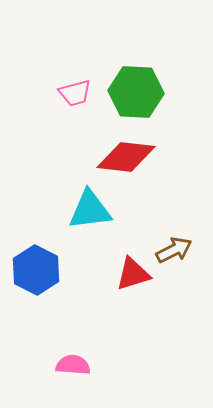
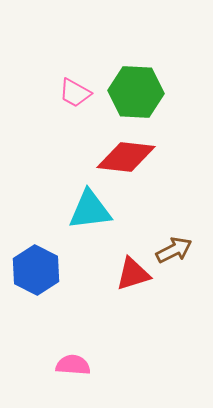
pink trapezoid: rotated 44 degrees clockwise
